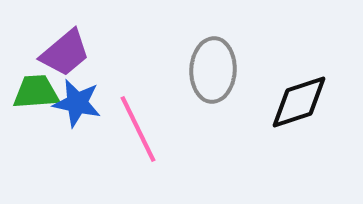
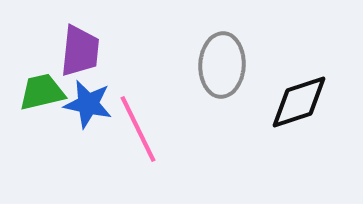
purple trapezoid: moved 15 px right, 2 px up; rotated 44 degrees counterclockwise
gray ellipse: moved 9 px right, 5 px up
green trapezoid: moved 6 px right; rotated 9 degrees counterclockwise
blue star: moved 11 px right, 1 px down
